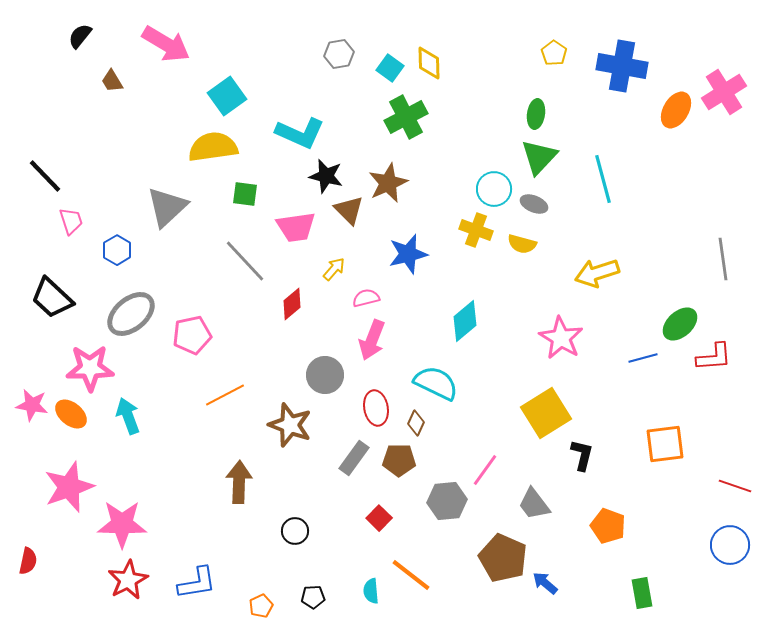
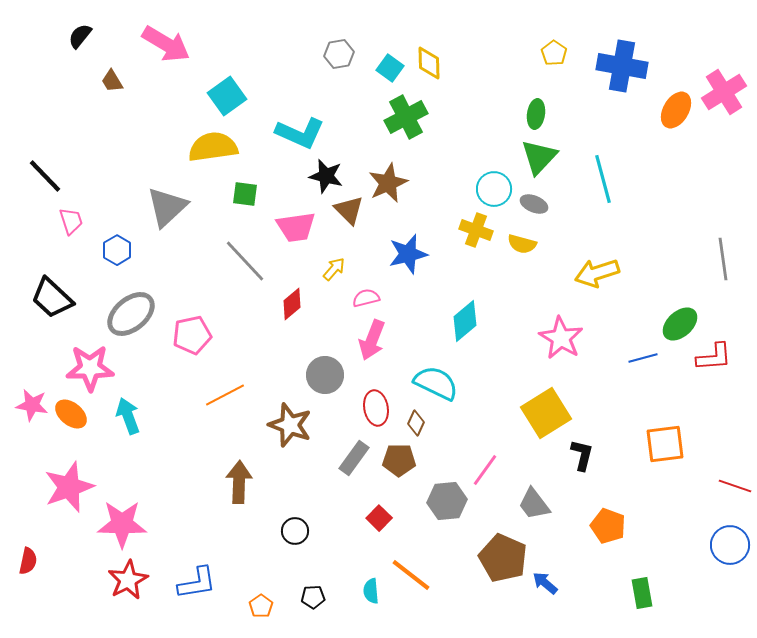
orange pentagon at (261, 606): rotated 10 degrees counterclockwise
